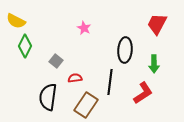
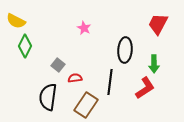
red trapezoid: moved 1 px right
gray square: moved 2 px right, 4 px down
red L-shape: moved 2 px right, 5 px up
